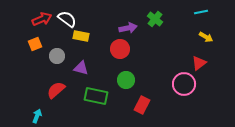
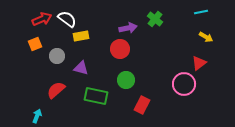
yellow rectangle: rotated 21 degrees counterclockwise
